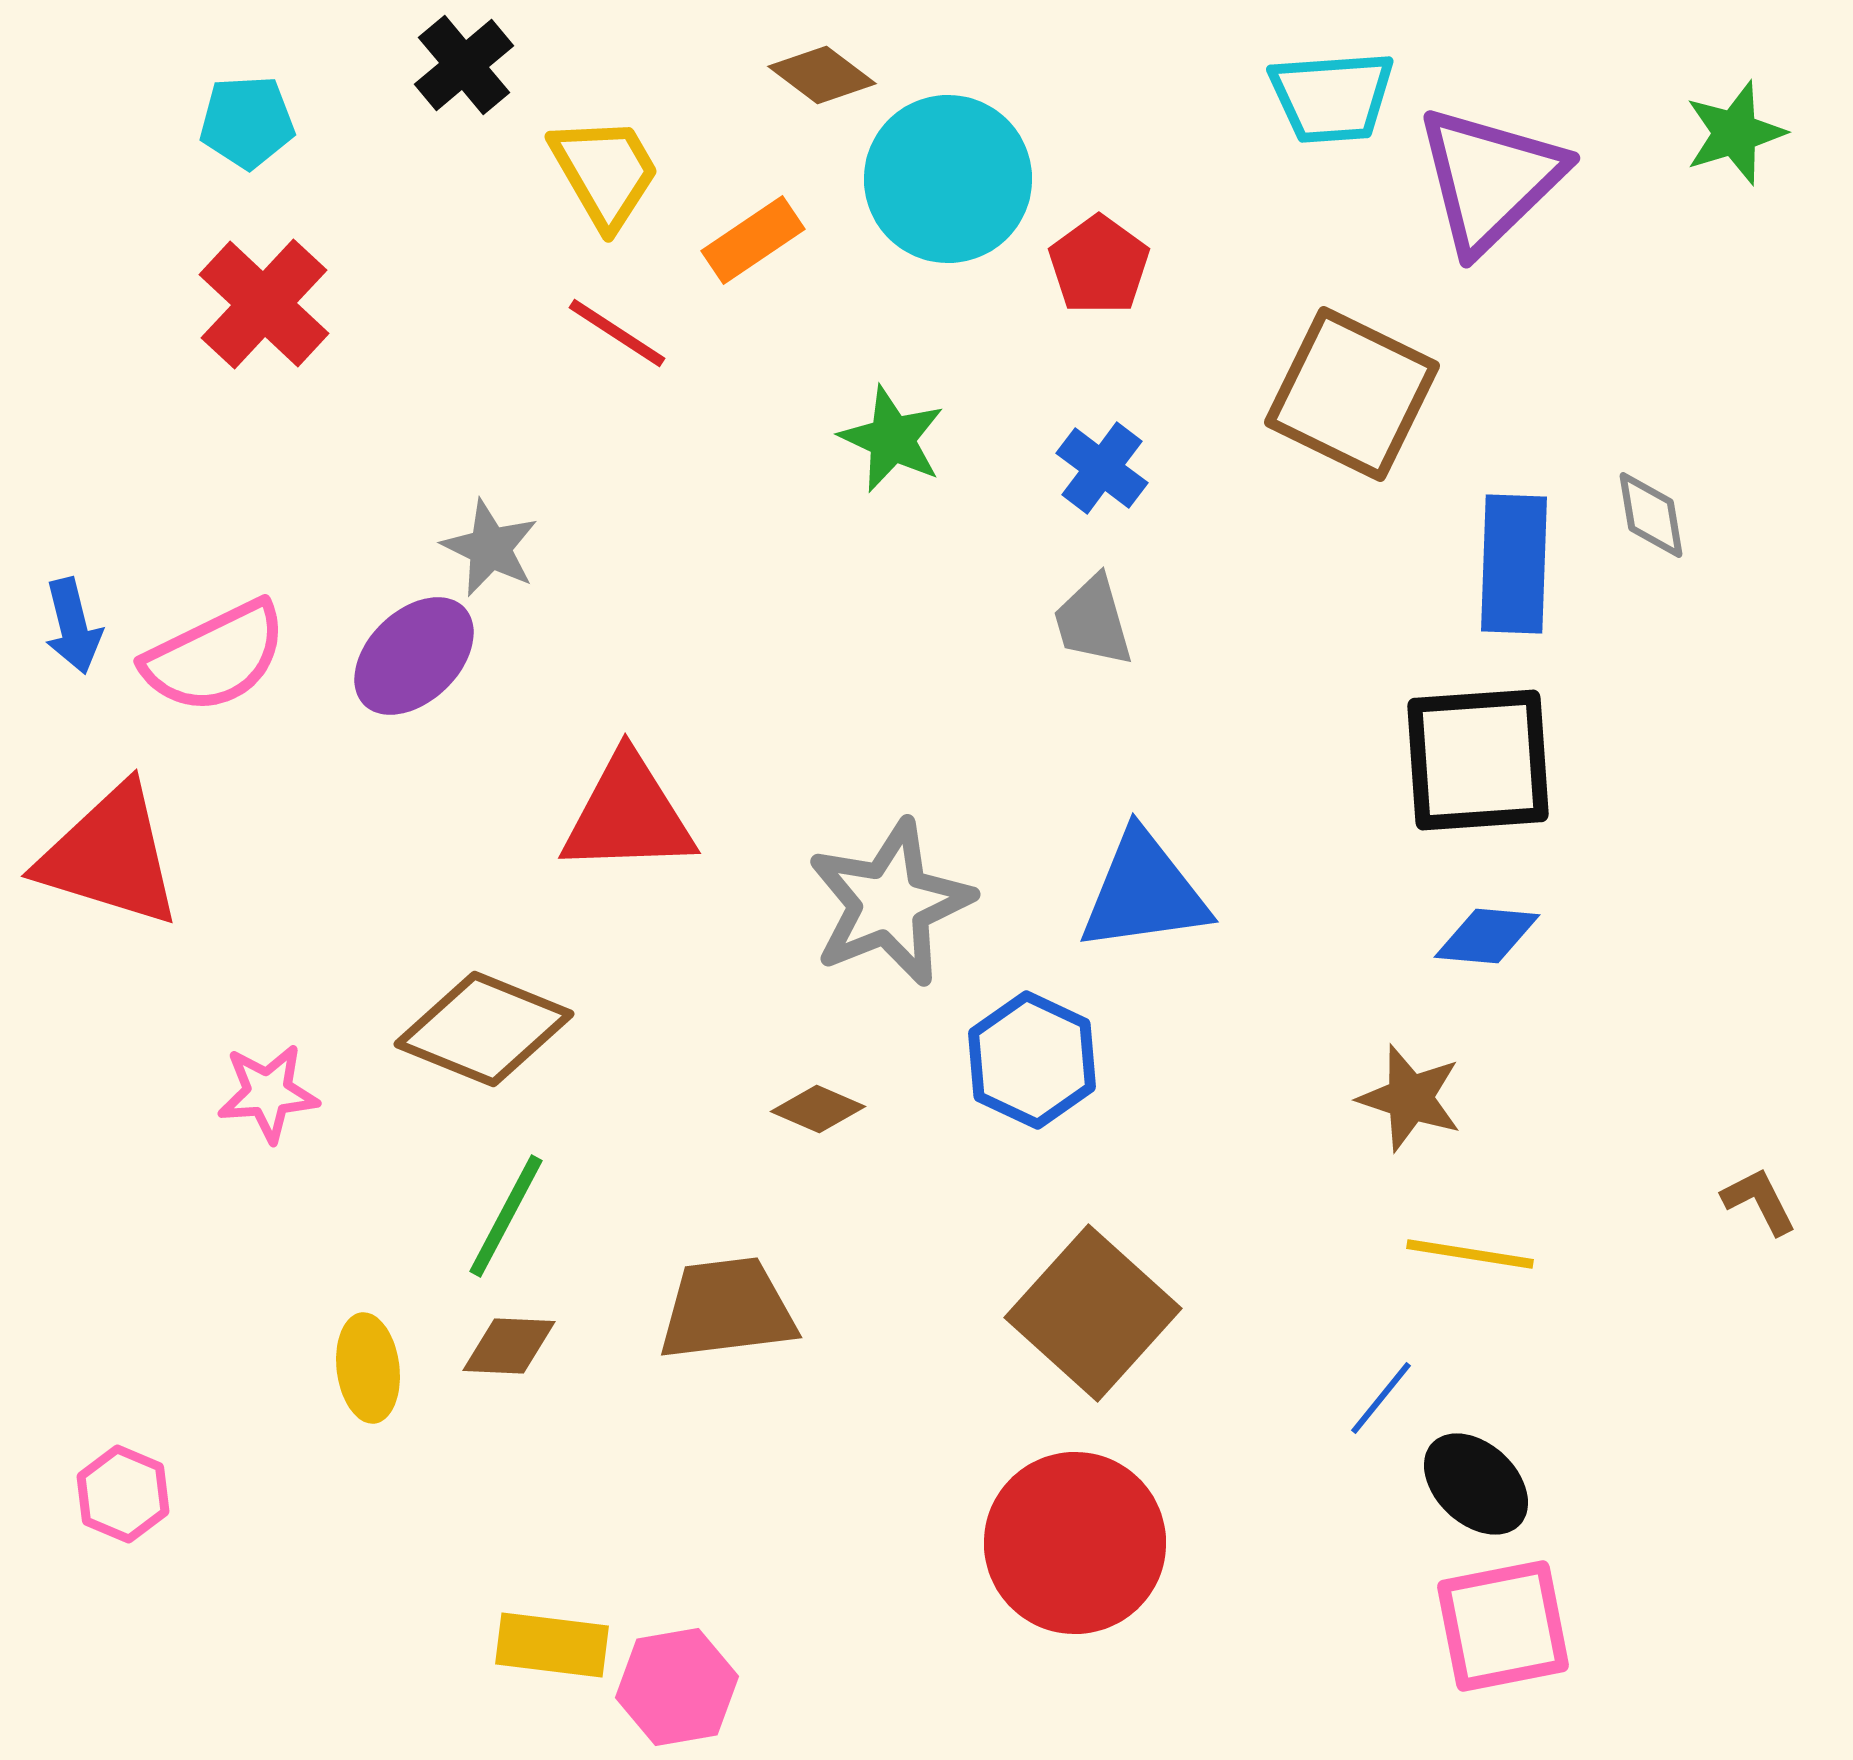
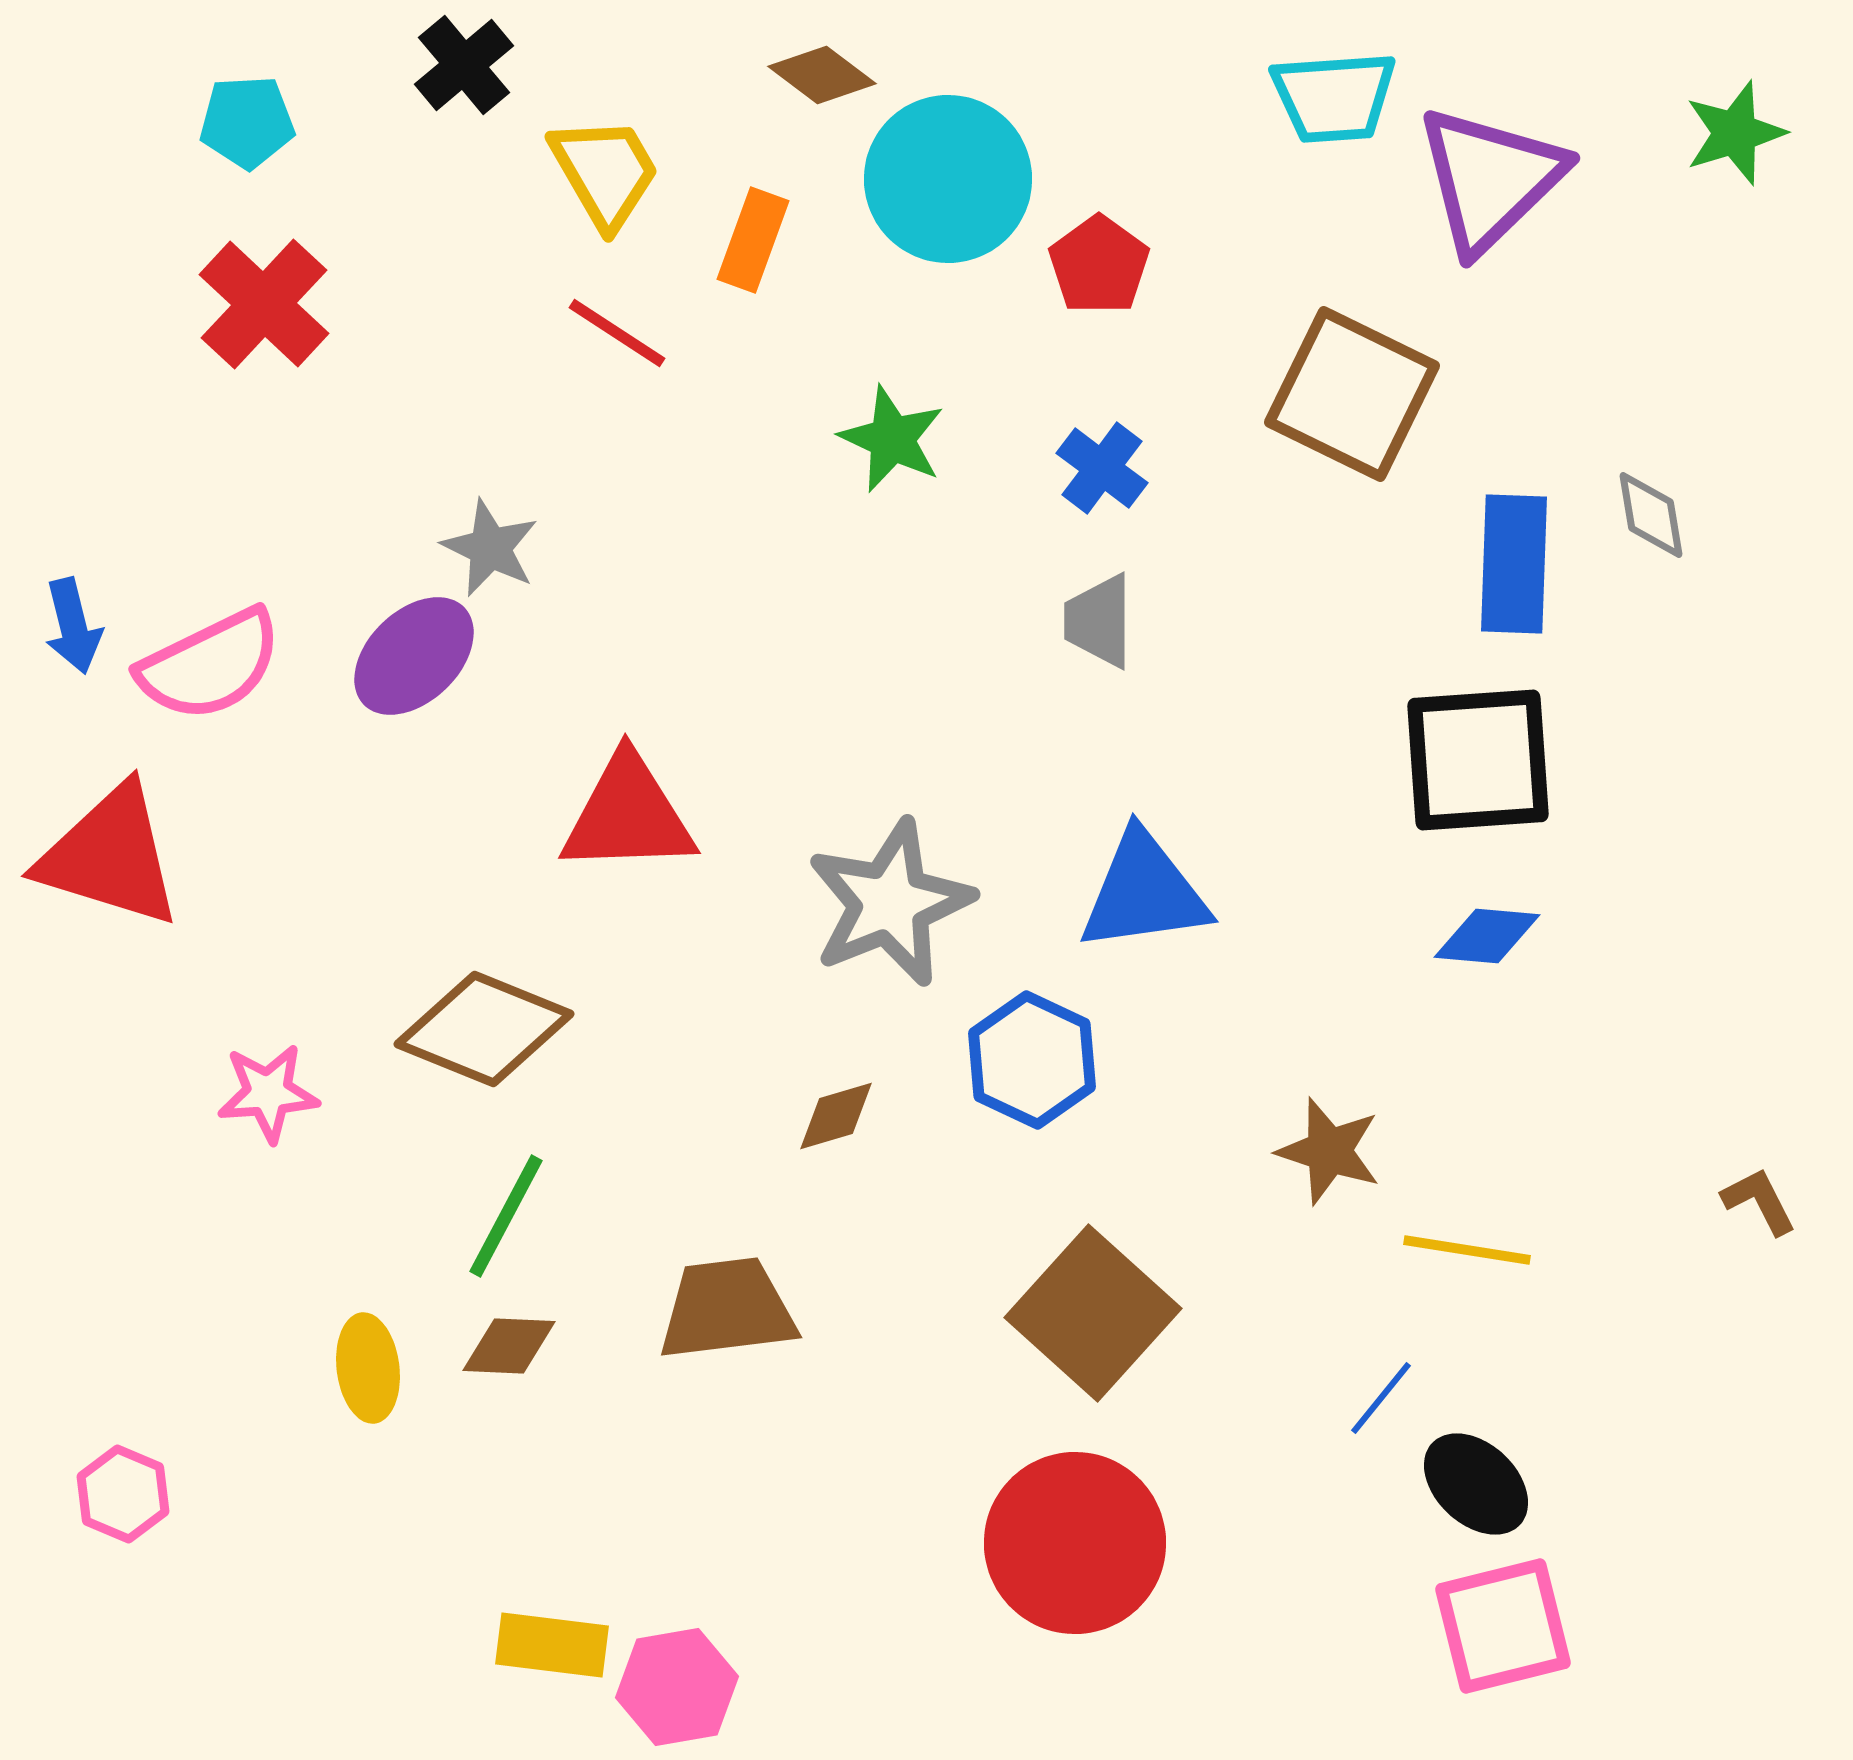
cyan trapezoid at (1332, 97): moved 2 px right
orange rectangle at (753, 240): rotated 36 degrees counterclockwise
gray trapezoid at (1093, 621): moved 6 px right; rotated 16 degrees clockwise
pink semicircle at (215, 657): moved 5 px left, 8 px down
brown star at (1410, 1098): moved 81 px left, 53 px down
brown diamond at (818, 1109): moved 18 px right, 7 px down; rotated 40 degrees counterclockwise
yellow line at (1470, 1254): moved 3 px left, 4 px up
pink square at (1503, 1626): rotated 3 degrees counterclockwise
